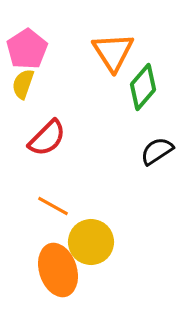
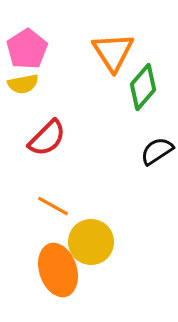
yellow semicircle: rotated 120 degrees counterclockwise
